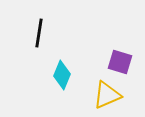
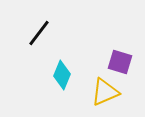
black line: rotated 28 degrees clockwise
yellow triangle: moved 2 px left, 3 px up
